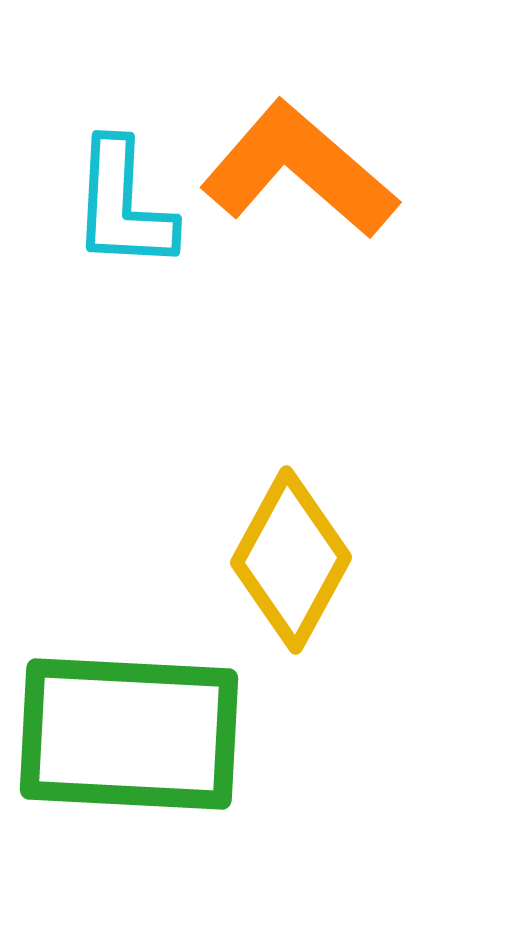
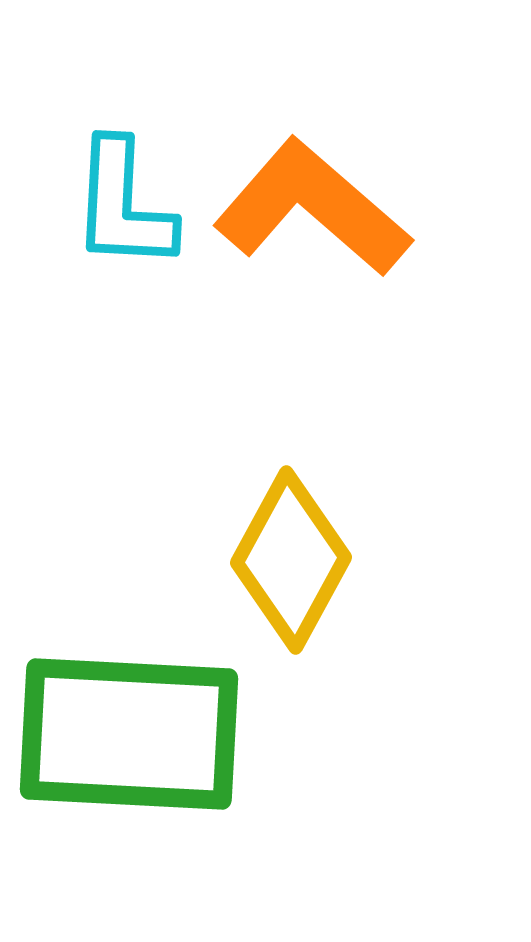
orange L-shape: moved 13 px right, 38 px down
